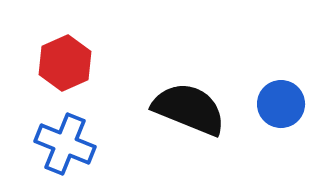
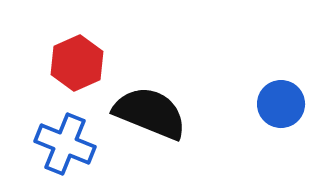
red hexagon: moved 12 px right
black semicircle: moved 39 px left, 4 px down
